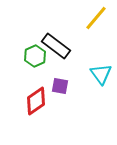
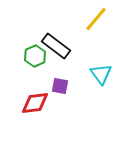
yellow line: moved 1 px down
red diamond: moved 1 px left, 2 px down; rotated 28 degrees clockwise
